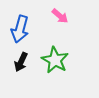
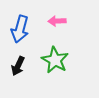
pink arrow: moved 3 px left, 5 px down; rotated 138 degrees clockwise
black arrow: moved 3 px left, 4 px down
